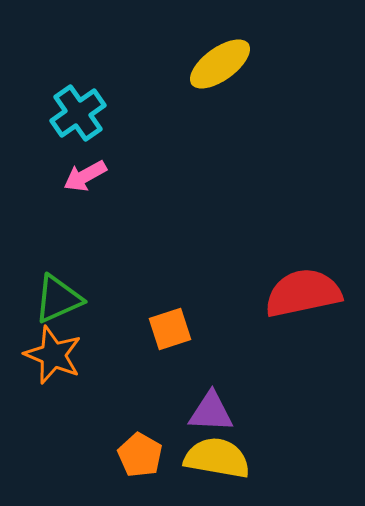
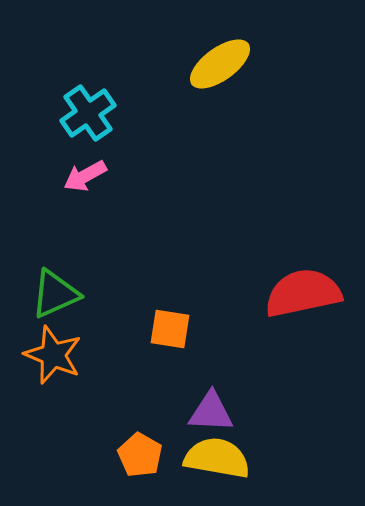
cyan cross: moved 10 px right
green triangle: moved 3 px left, 5 px up
orange square: rotated 27 degrees clockwise
